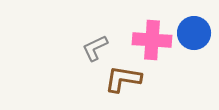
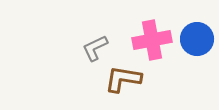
blue circle: moved 3 px right, 6 px down
pink cross: rotated 15 degrees counterclockwise
